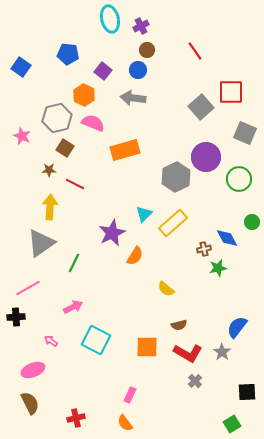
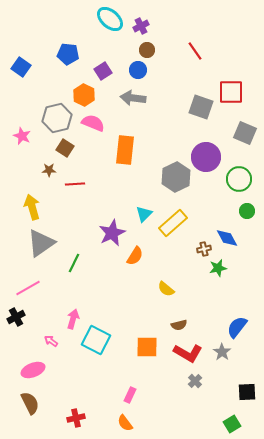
cyan ellipse at (110, 19): rotated 36 degrees counterclockwise
purple square at (103, 71): rotated 18 degrees clockwise
gray square at (201, 107): rotated 30 degrees counterclockwise
orange rectangle at (125, 150): rotated 68 degrees counterclockwise
red line at (75, 184): rotated 30 degrees counterclockwise
yellow arrow at (50, 207): moved 18 px left; rotated 20 degrees counterclockwise
green circle at (252, 222): moved 5 px left, 11 px up
pink arrow at (73, 307): moved 12 px down; rotated 48 degrees counterclockwise
black cross at (16, 317): rotated 24 degrees counterclockwise
